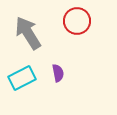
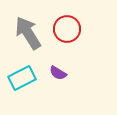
red circle: moved 10 px left, 8 px down
purple semicircle: rotated 132 degrees clockwise
